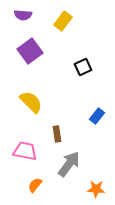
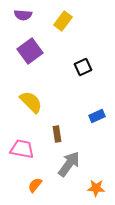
blue rectangle: rotated 28 degrees clockwise
pink trapezoid: moved 3 px left, 2 px up
orange star: moved 1 px up
